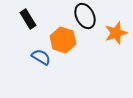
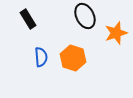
orange hexagon: moved 10 px right, 18 px down
blue semicircle: rotated 54 degrees clockwise
